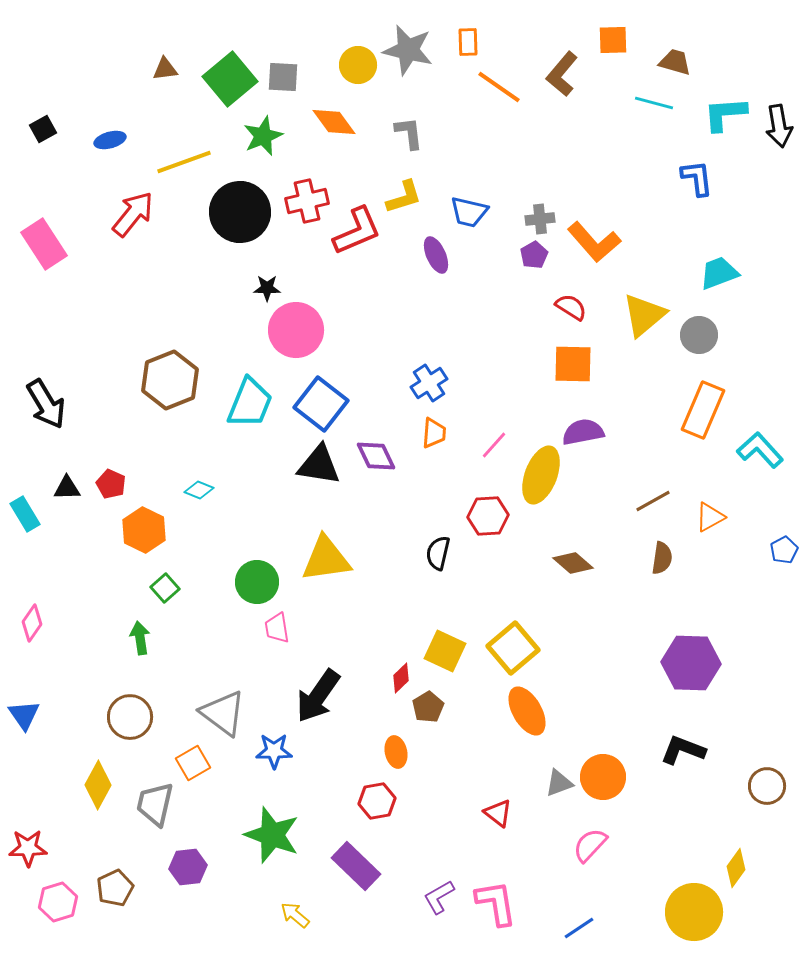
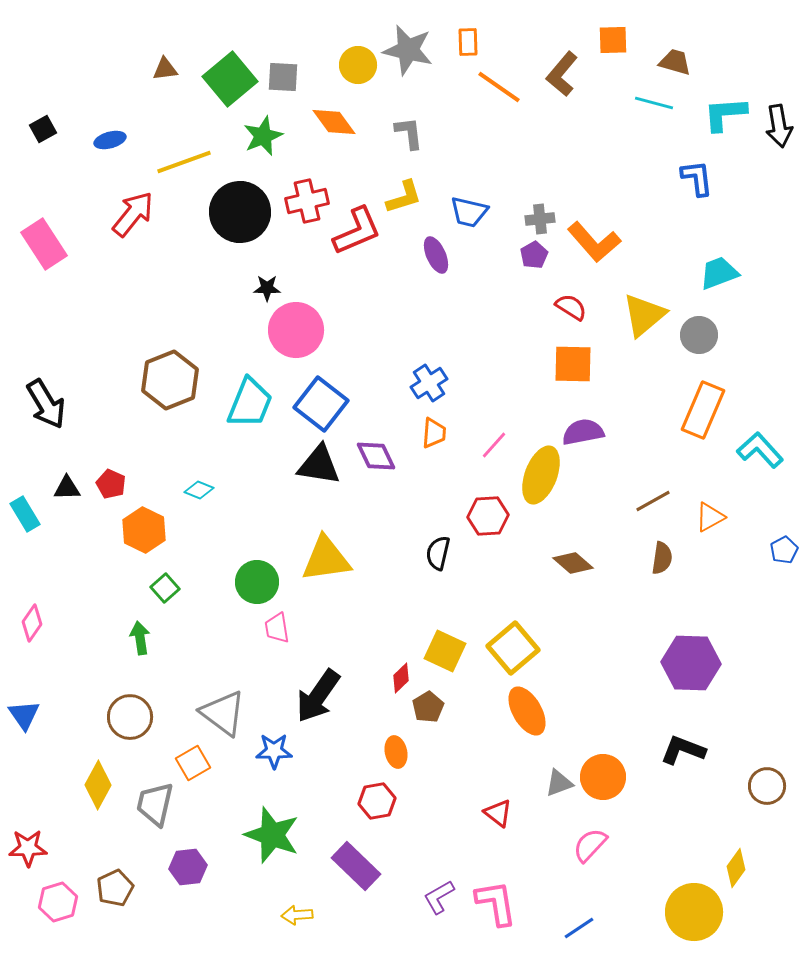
yellow arrow at (295, 915): moved 2 px right; rotated 44 degrees counterclockwise
